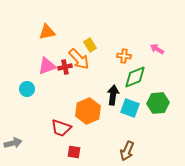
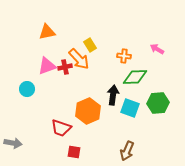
green diamond: rotated 20 degrees clockwise
gray arrow: rotated 24 degrees clockwise
